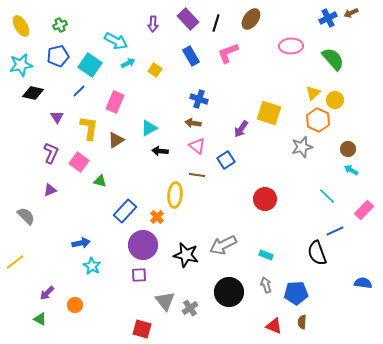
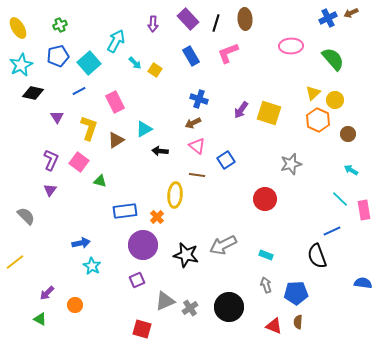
brown ellipse at (251, 19): moved 6 px left; rotated 40 degrees counterclockwise
yellow ellipse at (21, 26): moved 3 px left, 2 px down
cyan arrow at (116, 41): rotated 90 degrees counterclockwise
cyan arrow at (128, 63): moved 7 px right; rotated 72 degrees clockwise
cyan star at (21, 65): rotated 15 degrees counterclockwise
cyan square at (90, 65): moved 1 px left, 2 px up; rotated 15 degrees clockwise
blue line at (79, 91): rotated 16 degrees clockwise
pink rectangle at (115, 102): rotated 50 degrees counterclockwise
brown arrow at (193, 123): rotated 35 degrees counterclockwise
yellow L-shape at (89, 128): rotated 10 degrees clockwise
cyan triangle at (149, 128): moved 5 px left, 1 px down
purple arrow at (241, 129): moved 19 px up
gray star at (302, 147): moved 11 px left, 17 px down
brown circle at (348, 149): moved 15 px up
purple L-shape at (51, 153): moved 7 px down
purple triangle at (50, 190): rotated 32 degrees counterclockwise
cyan line at (327, 196): moved 13 px right, 3 px down
pink rectangle at (364, 210): rotated 54 degrees counterclockwise
blue rectangle at (125, 211): rotated 40 degrees clockwise
blue line at (335, 231): moved 3 px left
black semicircle at (317, 253): moved 3 px down
purple square at (139, 275): moved 2 px left, 5 px down; rotated 21 degrees counterclockwise
black circle at (229, 292): moved 15 px down
gray triangle at (165, 301): rotated 45 degrees clockwise
brown semicircle at (302, 322): moved 4 px left
